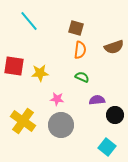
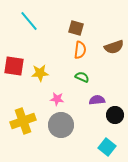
yellow cross: rotated 35 degrees clockwise
